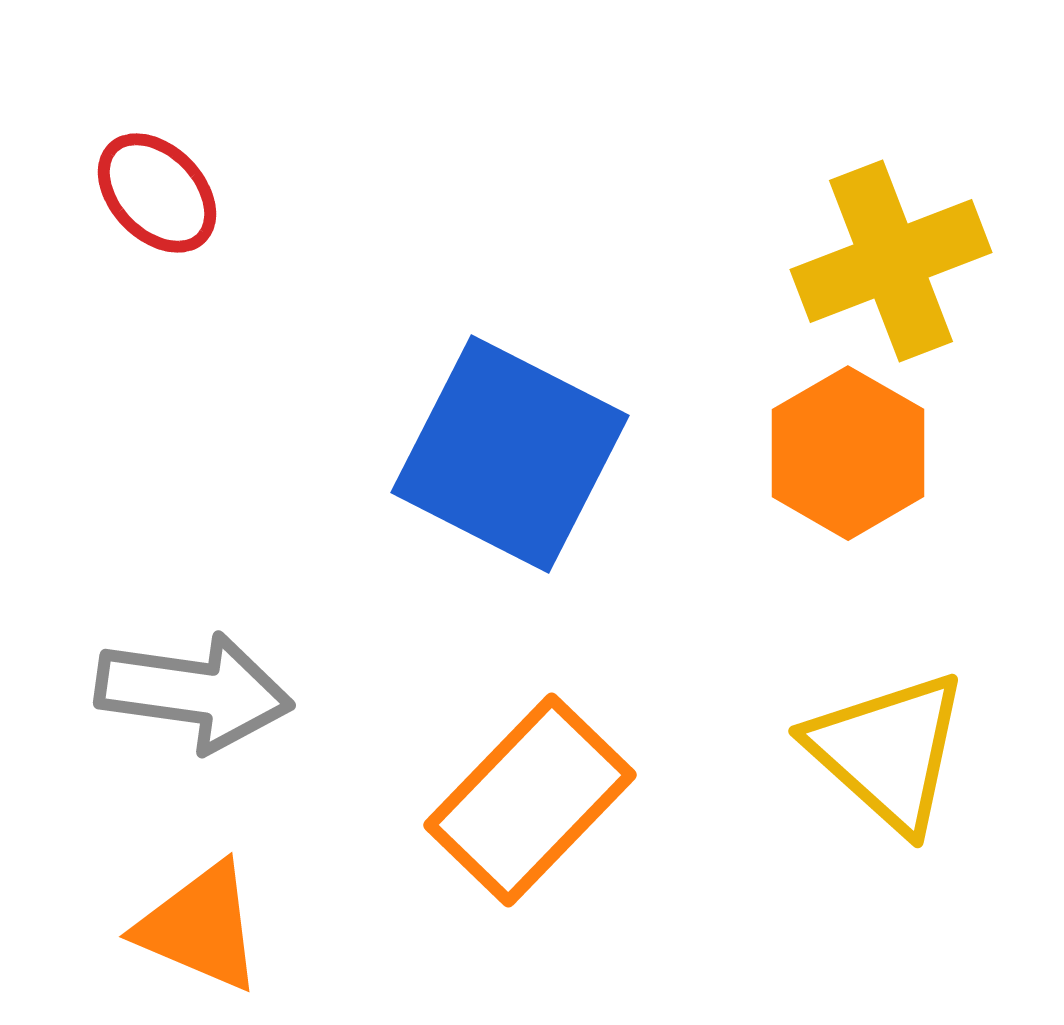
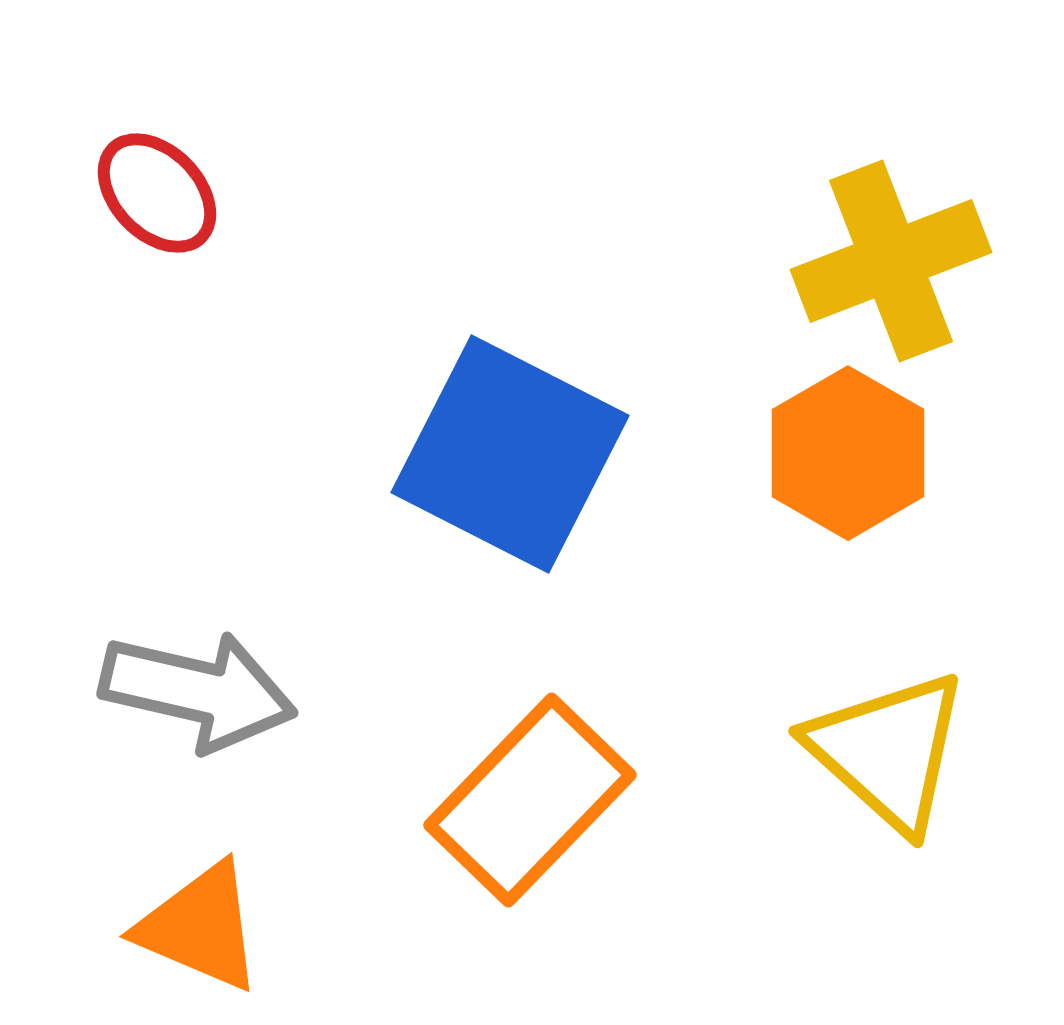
gray arrow: moved 4 px right, 1 px up; rotated 5 degrees clockwise
